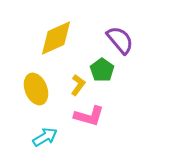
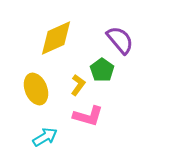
pink L-shape: moved 1 px left
